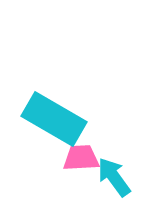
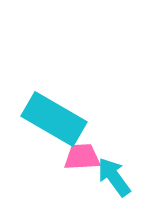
pink trapezoid: moved 1 px right, 1 px up
